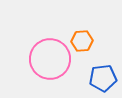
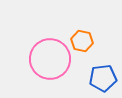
orange hexagon: rotated 15 degrees clockwise
